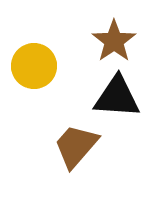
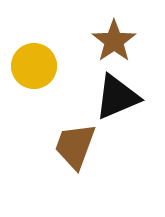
black triangle: rotated 27 degrees counterclockwise
brown trapezoid: moved 1 px left; rotated 21 degrees counterclockwise
